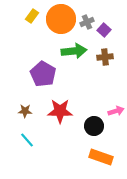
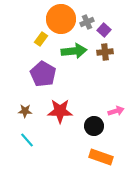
yellow rectangle: moved 9 px right, 23 px down
brown cross: moved 5 px up
